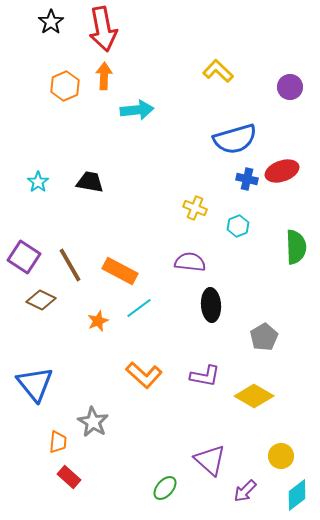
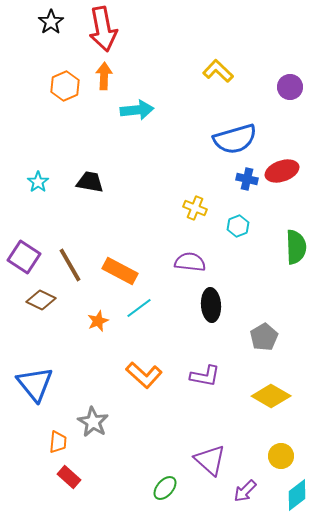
yellow diamond: moved 17 px right
